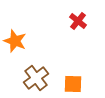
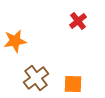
red cross: rotated 12 degrees clockwise
orange star: rotated 30 degrees counterclockwise
